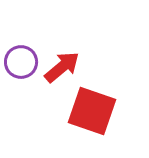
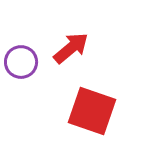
red arrow: moved 9 px right, 19 px up
